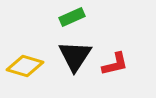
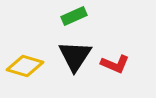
green rectangle: moved 2 px right, 1 px up
red L-shape: rotated 36 degrees clockwise
